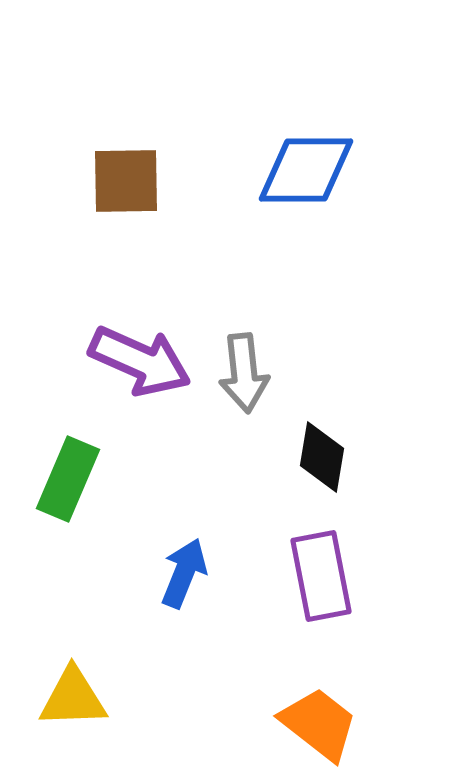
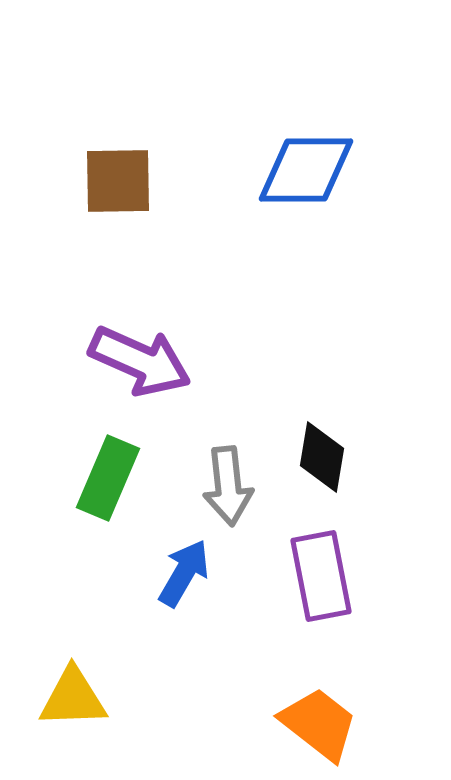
brown square: moved 8 px left
gray arrow: moved 16 px left, 113 px down
green rectangle: moved 40 px right, 1 px up
blue arrow: rotated 8 degrees clockwise
